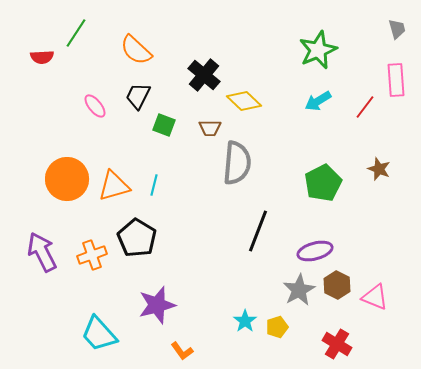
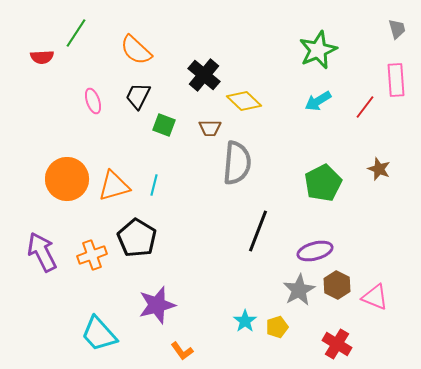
pink ellipse: moved 2 px left, 5 px up; rotated 20 degrees clockwise
